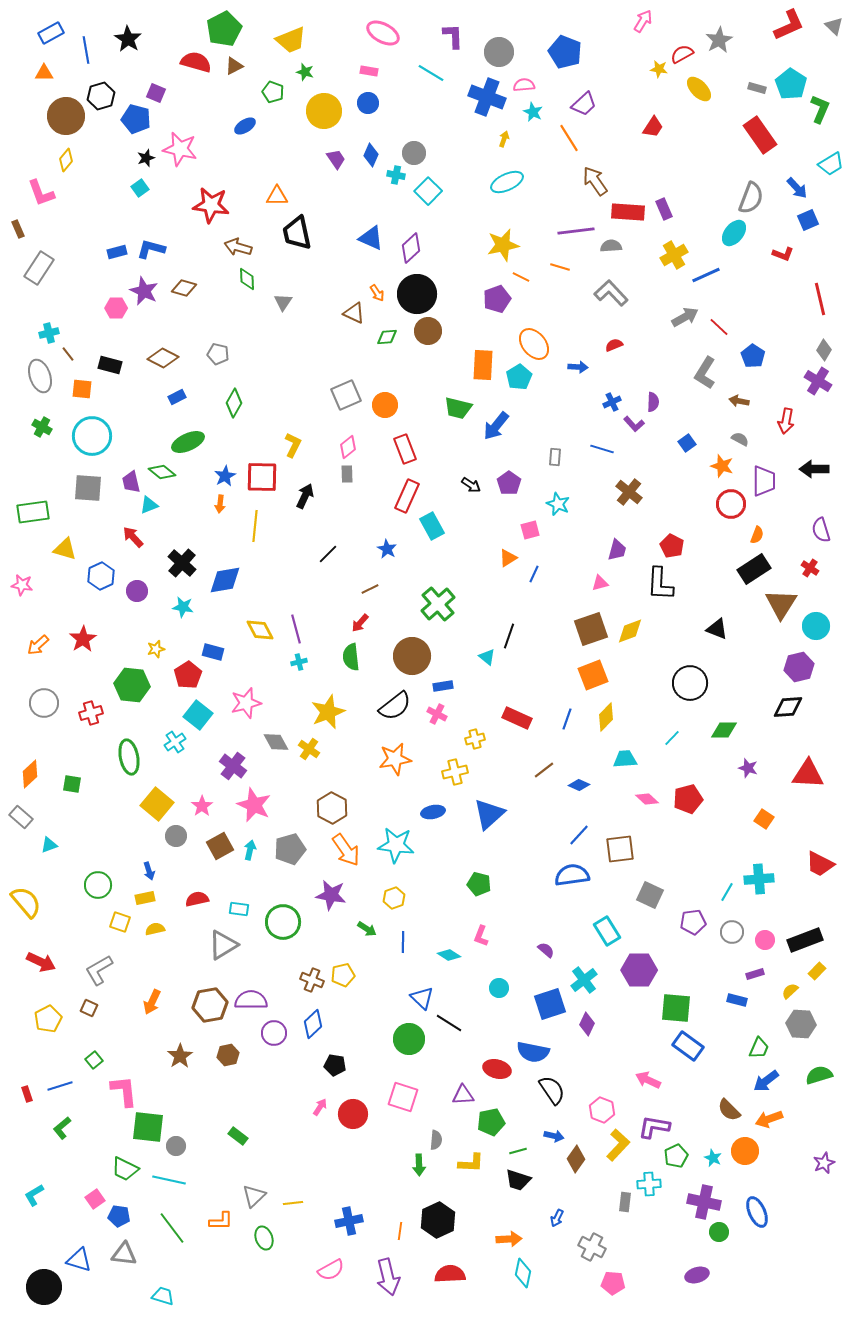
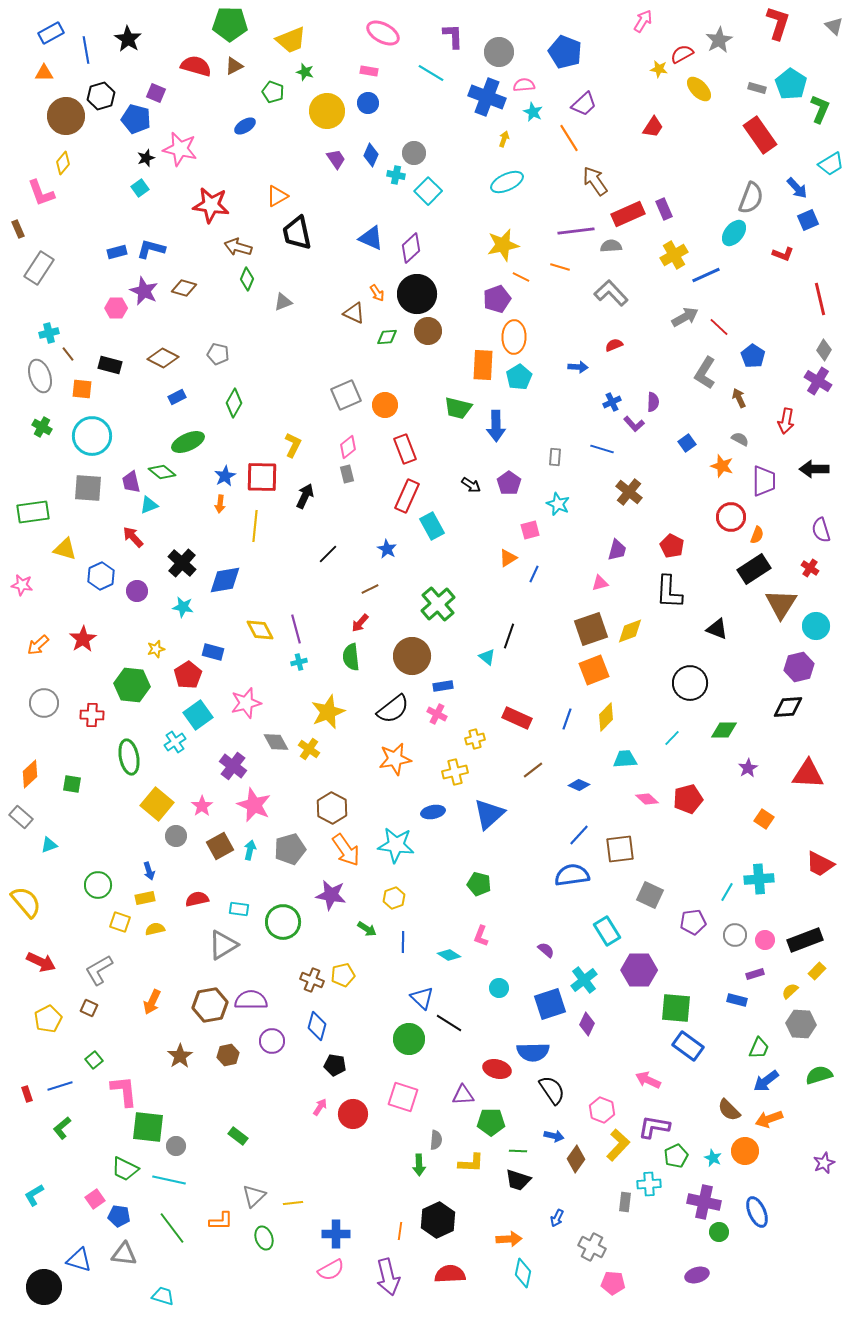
red L-shape at (789, 25): moved 11 px left, 2 px up; rotated 48 degrees counterclockwise
green pentagon at (224, 29): moved 6 px right, 5 px up; rotated 28 degrees clockwise
red semicircle at (196, 62): moved 4 px down
yellow circle at (324, 111): moved 3 px right
yellow diamond at (66, 160): moved 3 px left, 3 px down
orange triangle at (277, 196): rotated 30 degrees counterclockwise
red rectangle at (628, 212): moved 2 px down; rotated 28 degrees counterclockwise
green diamond at (247, 279): rotated 25 degrees clockwise
gray triangle at (283, 302): rotated 36 degrees clockwise
orange ellipse at (534, 344): moved 20 px left, 7 px up; rotated 40 degrees clockwise
brown arrow at (739, 401): moved 3 px up; rotated 54 degrees clockwise
blue arrow at (496, 426): rotated 40 degrees counterclockwise
gray rectangle at (347, 474): rotated 12 degrees counterclockwise
red circle at (731, 504): moved 13 px down
black L-shape at (660, 584): moved 9 px right, 8 px down
orange square at (593, 675): moved 1 px right, 5 px up
black semicircle at (395, 706): moved 2 px left, 3 px down
red cross at (91, 713): moved 1 px right, 2 px down; rotated 20 degrees clockwise
cyan square at (198, 715): rotated 16 degrees clockwise
purple star at (748, 768): rotated 24 degrees clockwise
brown line at (544, 770): moved 11 px left
gray circle at (732, 932): moved 3 px right, 3 px down
blue diamond at (313, 1024): moved 4 px right, 2 px down; rotated 32 degrees counterclockwise
purple circle at (274, 1033): moved 2 px left, 8 px down
blue semicircle at (533, 1052): rotated 12 degrees counterclockwise
green pentagon at (491, 1122): rotated 12 degrees clockwise
green line at (518, 1151): rotated 18 degrees clockwise
blue cross at (349, 1221): moved 13 px left, 13 px down; rotated 12 degrees clockwise
